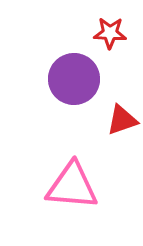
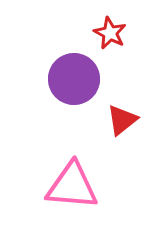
red star: rotated 24 degrees clockwise
red triangle: rotated 20 degrees counterclockwise
